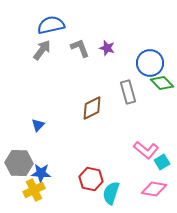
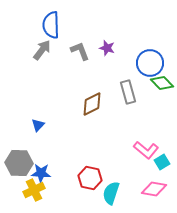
blue semicircle: rotated 80 degrees counterclockwise
gray L-shape: moved 3 px down
brown diamond: moved 4 px up
red hexagon: moved 1 px left, 1 px up
